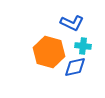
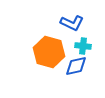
blue diamond: moved 1 px right, 1 px up
